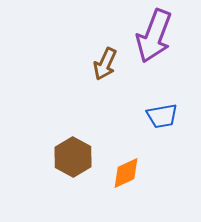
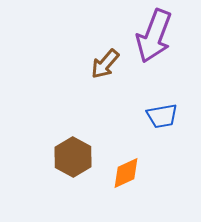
brown arrow: rotated 16 degrees clockwise
